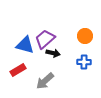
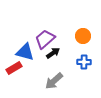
orange circle: moved 2 px left
blue triangle: moved 7 px down
black arrow: rotated 48 degrees counterclockwise
red rectangle: moved 4 px left, 2 px up
gray arrow: moved 9 px right
